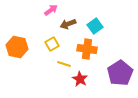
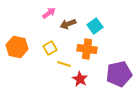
pink arrow: moved 2 px left, 3 px down
yellow square: moved 2 px left, 4 px down
purple pentagon: moved 1 px left, 1 px down; rotated 20 degrees clockwise
